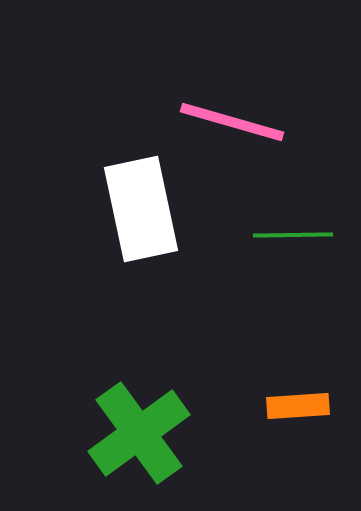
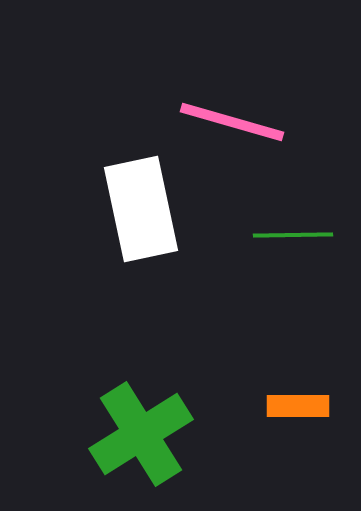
orange rectangle: rotated 4 degrees clockwise
green cross: moved 2 px right, 1 px down; rotated 4 degrees clockwise
